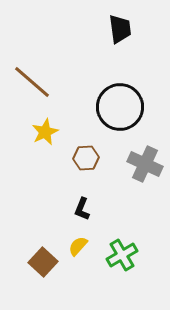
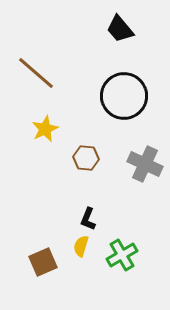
black trapezoid: rotated 148 degrees clockwise
brown line: moved 4 px right, 9 px up
black circle: moved 4 px right, 11 px up
yellow star: moved 3 px up
brown hexagon: rotated 10 degrees clockwise
black L-shape: moved 6 px right, 10 px down
yellow semicircle: moved 3 px right; rotated 25 degrees counterclockwise
brown square: rotated 24 degrees clockwise
